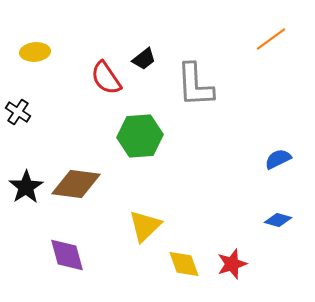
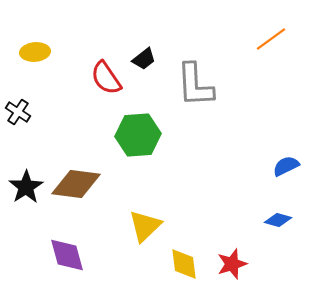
green hexagon: moved 2 px left, 1 px up
blue semicircle: moved 8 px right, 7 px down
yellow diamond: rotated 12 degrees clockwise
